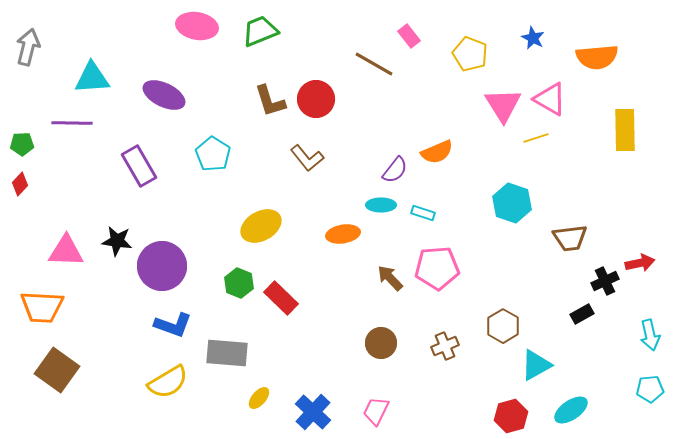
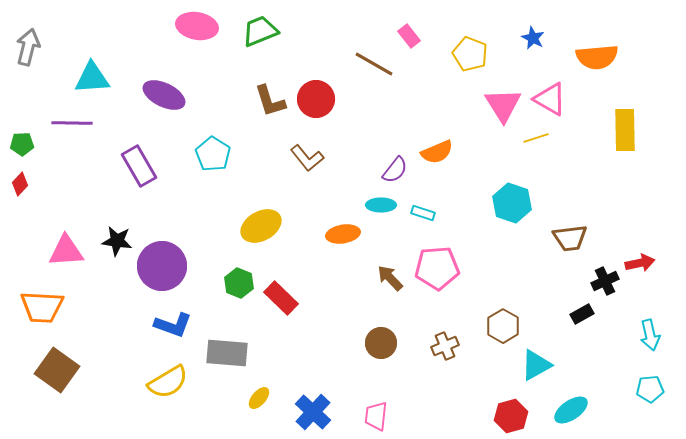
pink triangle at (66, 251): rotated 6 degrees counterclockwise
pink trapezoid at (376, 411): moved 5 px down; rotated 20 degrees counterclockwise
